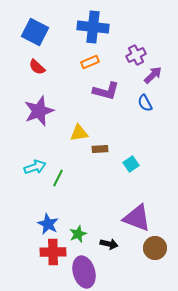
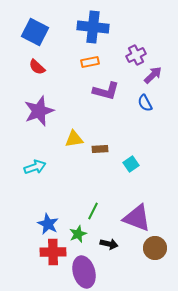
orange rectangle: rotated 12 degrees clockwise
yellow triangle: moved 5 px left, 6 px down
green line: moved 35 px right, 33 px down
